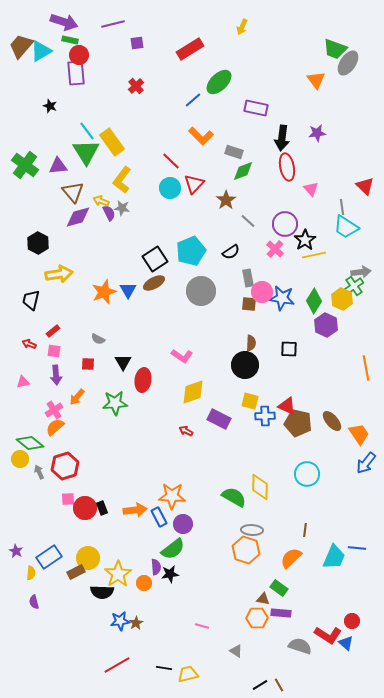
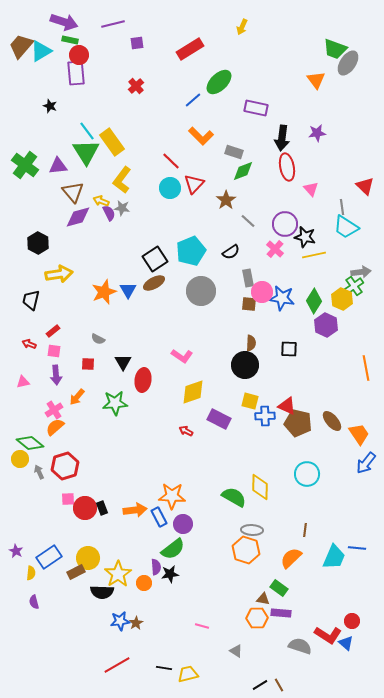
black star at (305, 240): moved 3 px up; rotated 25 degrees counterclockwise
